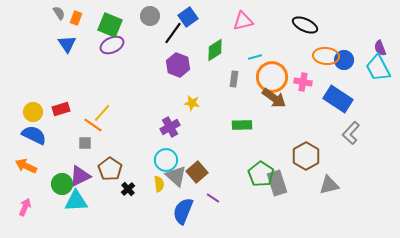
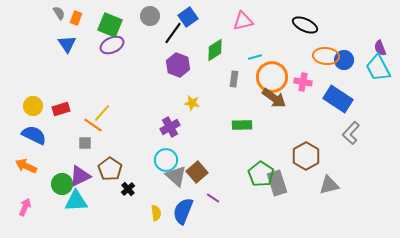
yellow circle at (33, 112): moved 6 px up
yellow semicircle at (159, 184): moved 3 px left, 29 px down
